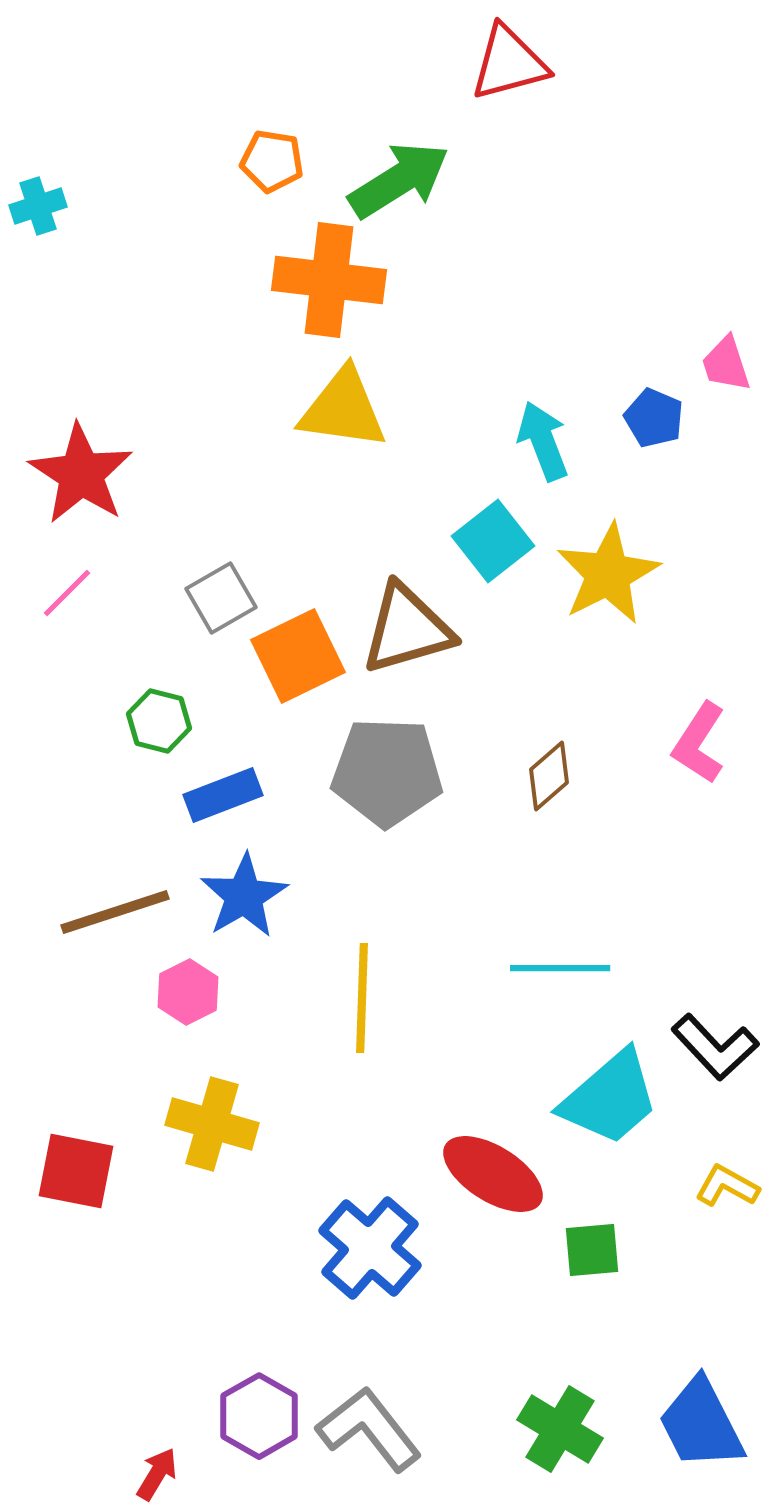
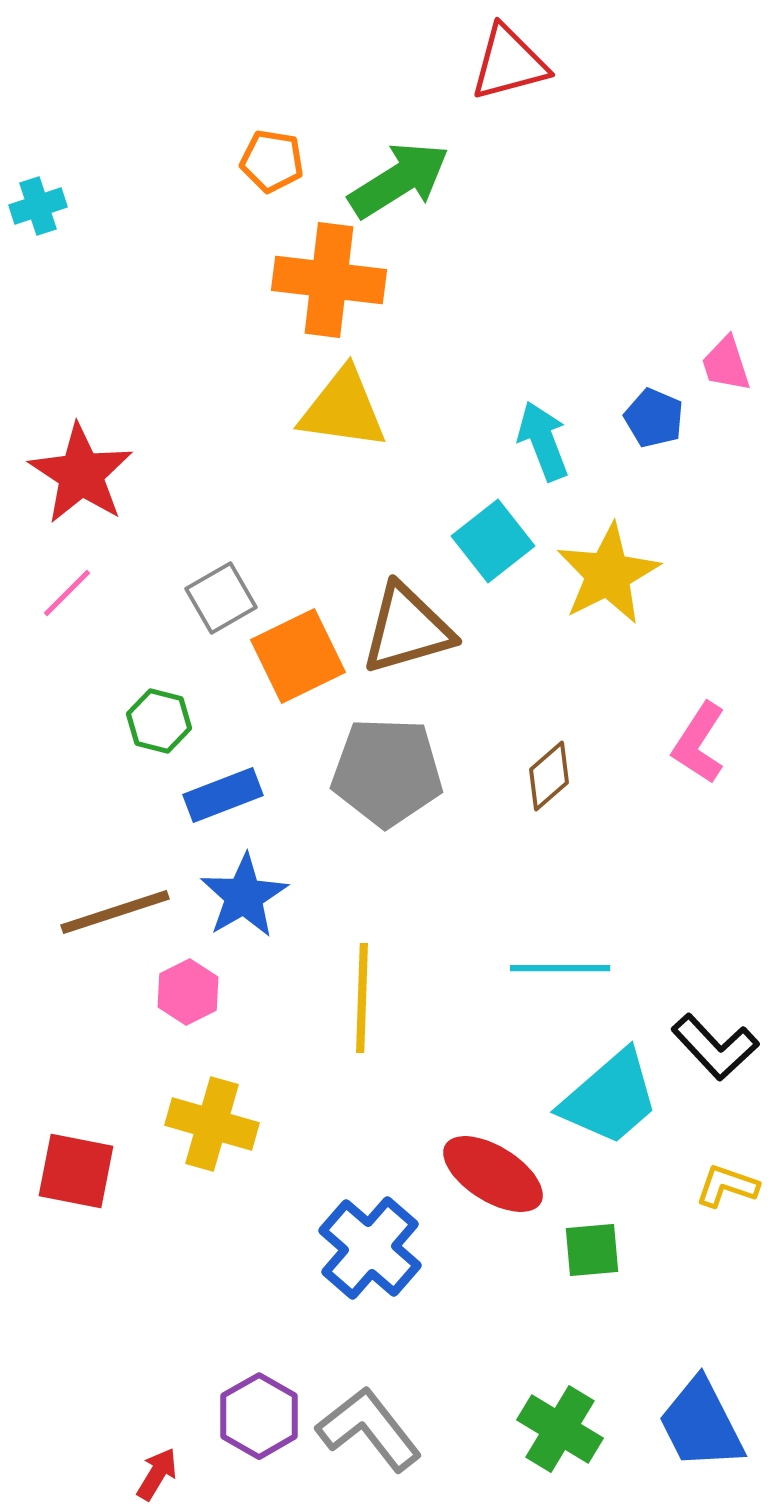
yellow L-shape: rotated 10 degrees counterclockwise
